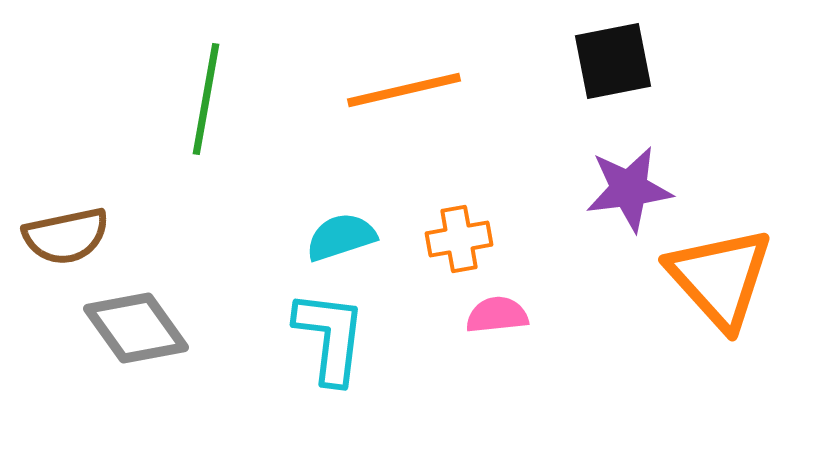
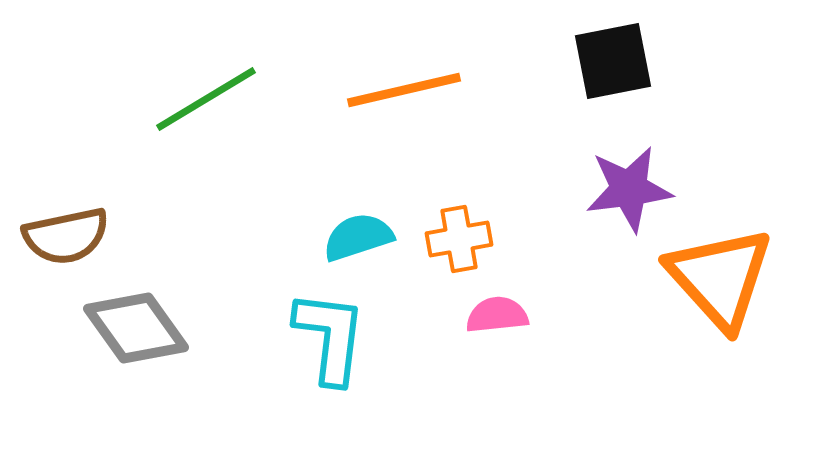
green line: rotated 49 degrees clockwise
cyan semicircle: moved 17 px right
